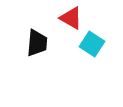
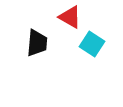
red triangle: moved 1 px left, 1 px up
